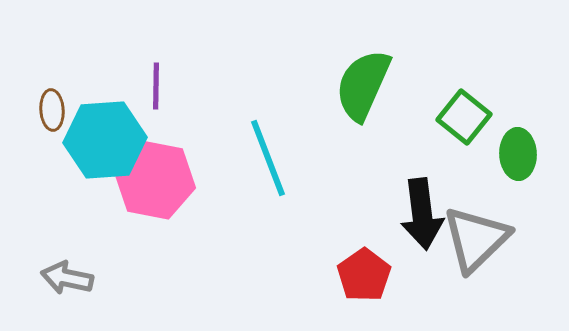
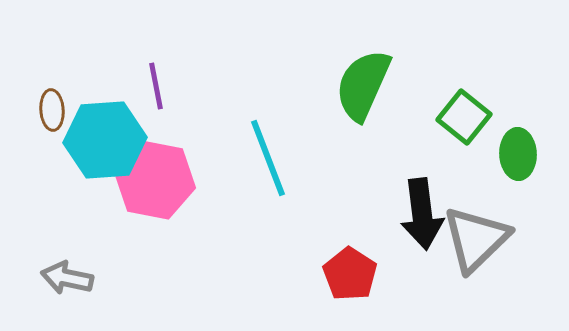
purple line: rotated 12 degrees counterclockwise
red pentagon: moved 14 px left, 1 px up; rotated 4 degrees counterclockwise
